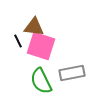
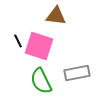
brown triangle: moved 22 px right, 11 px up
pink square: moved 2 px left
gray rectangle: moved 5 px right
